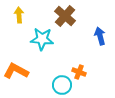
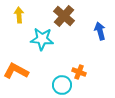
brown cross: moved 1 px left
blue arrow: moved 5 px up
